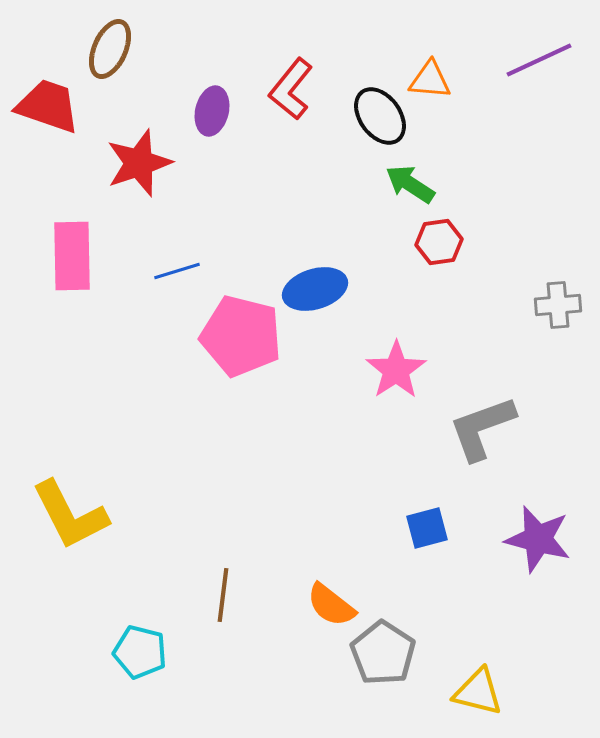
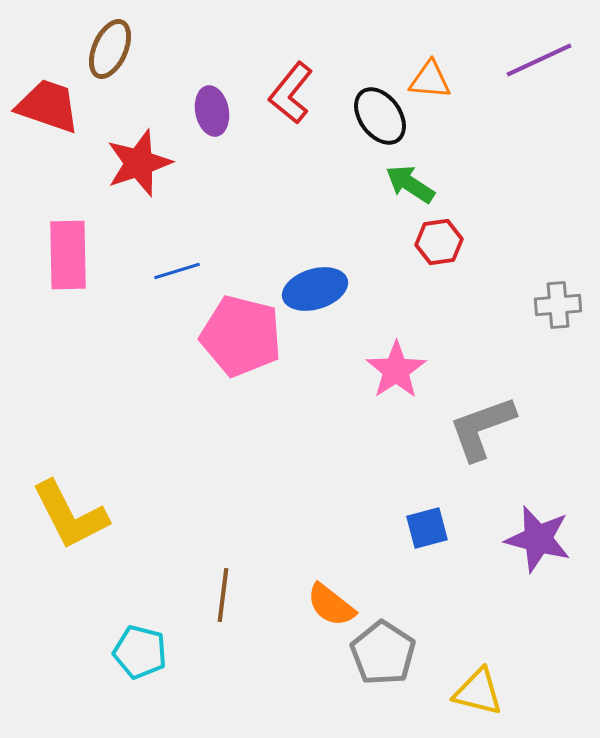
red L-shape: moved 4 px down
purple ellipse: rotated 24 degrees counterclockwise
pink rectangle: moved 4 px left, 1 px up
